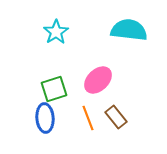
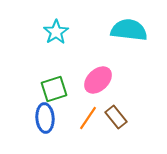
orange line: rotated 55 degrees clockwise
